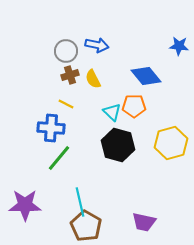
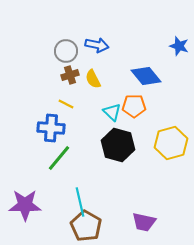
blue star: rotated 12 degrees clockwise
